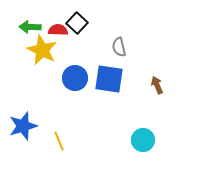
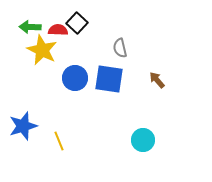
gray semicircle: moved 1 px right, 1 px down
brown arrow: moved 5 px up; rotated 18 degrees counterclockwise
